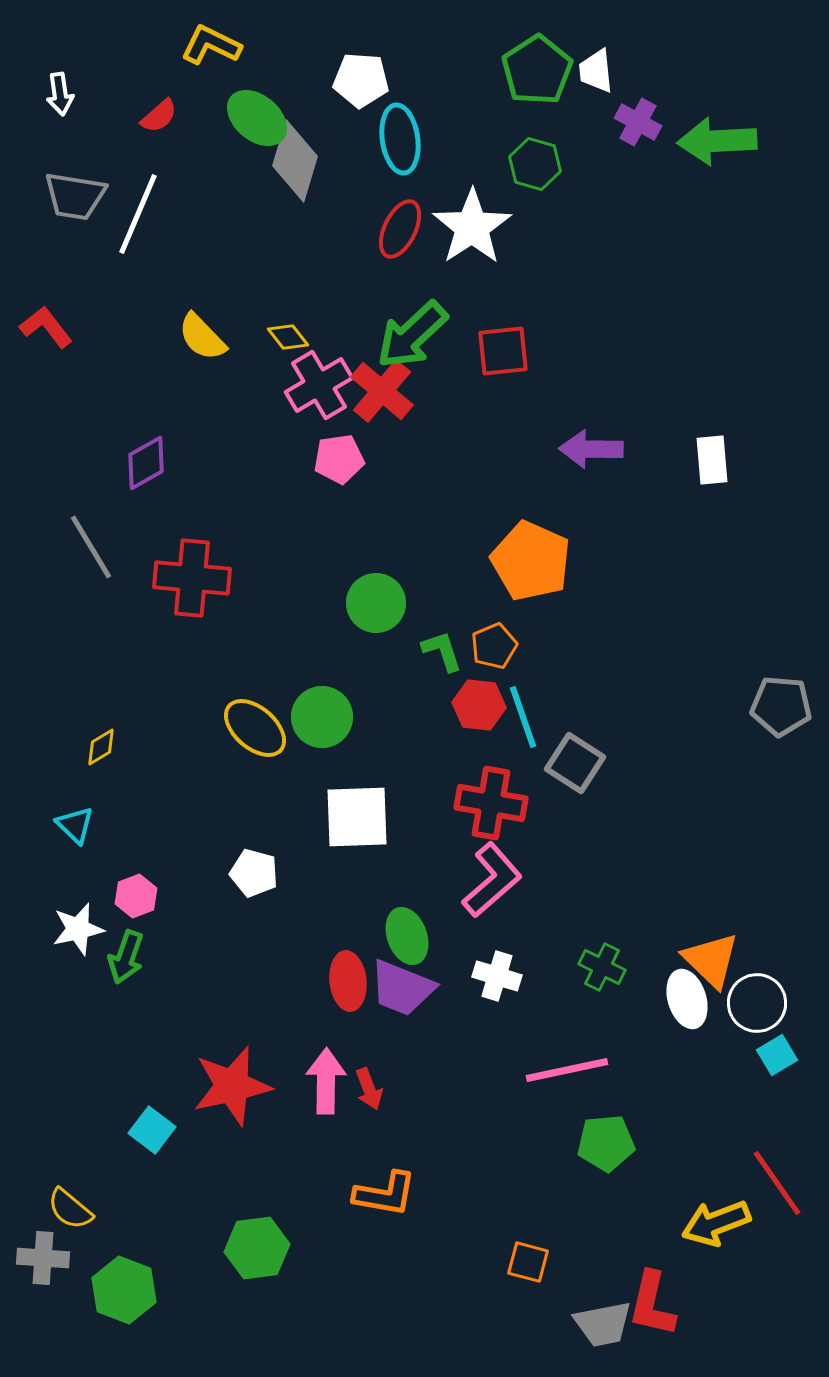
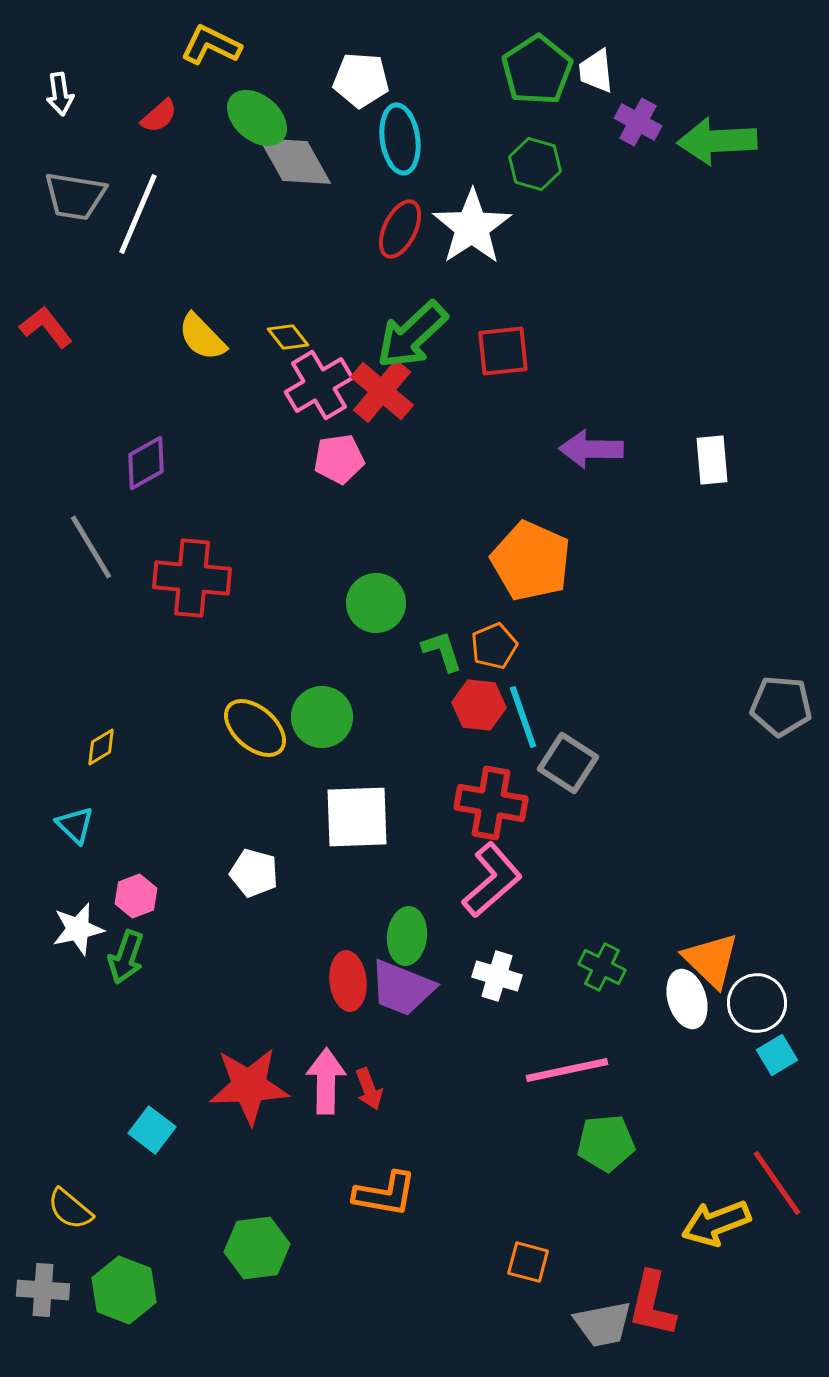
gray diamond at (295, 161): rotated 46 degrees counterclockwise
gray square at (575, 763): moved 7 px left
green ellipse at (407, 936): rotated 26 degrees clockwise
red star at (232, 1086): moved 17 px right; rotated 10 degrees clockwise
gray cross at (43, 1258): moved 32 px down
